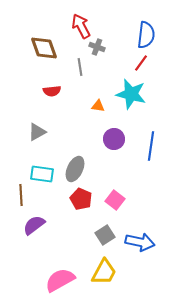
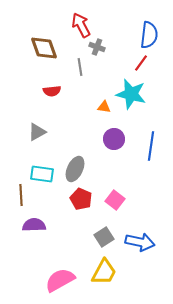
red arrow: moved 1 px up
blue semicircle: moved 3 px right
orange triangle: moved 6 px right, 1 px down
purple semicircle: rotated 35 degrees clockwise
gray square: moved 1 px left, 2 px down
